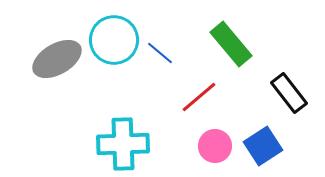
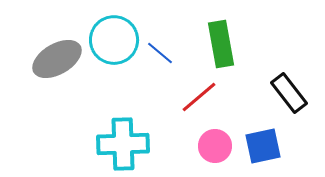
green rectangle: moved 10 px left; rotated 30 degrees clockwise
blue square: rotated 21 degrees clockwise
